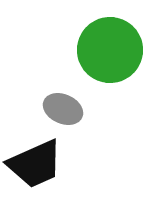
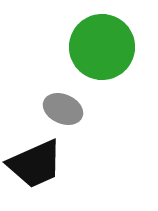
green circle: moved 8 px left, 3 px up
